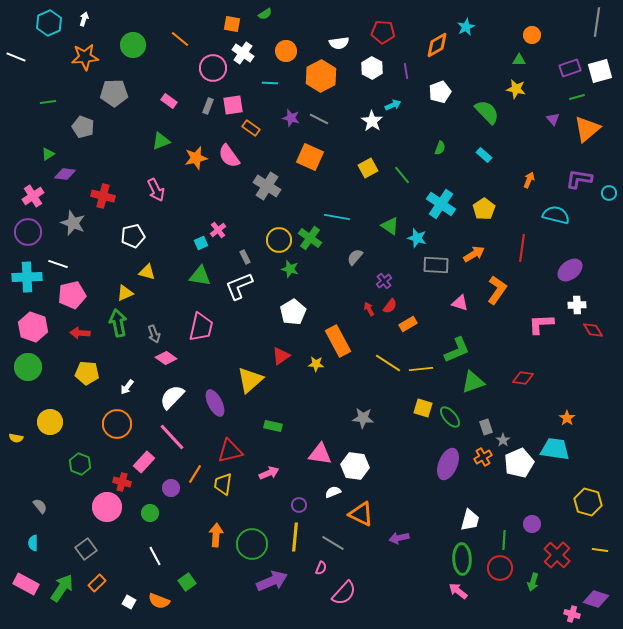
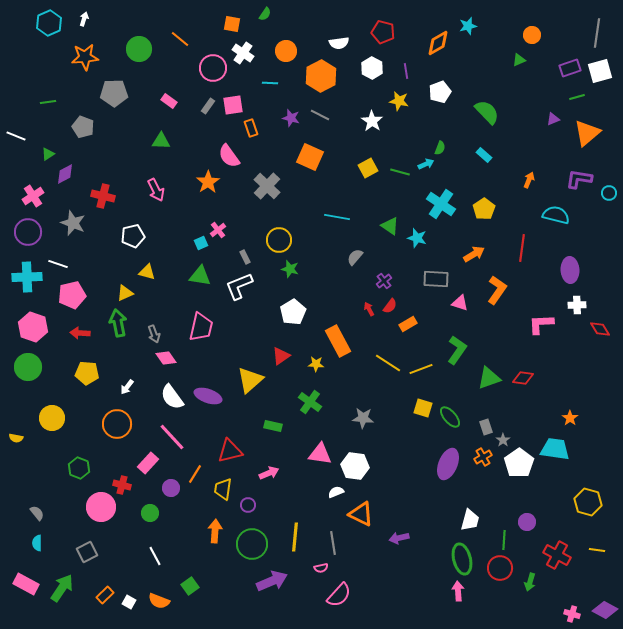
green semicircle at (265, 14): rotated 24 degrees counterclockwise
gray line at (597, 22): moved 11 px down
cyan star at (466, 27): moved 2 px right, 1 px up; rotated 12 degrees clockwise
red pentagon at (383, 32): rotated 10 degrees clockwise
green circle at (133, 45): moved 6 px right, 4 px down
orange diamond at (437, 45): moved 1 px right, 2 px up
white line at (16, 57): moved 79 px down
green triangle at (519, 60): rotated 24 degrees counterclockwise
yellow star at (516, 89): moved 117 px left, 12 px down
cyan arrow at (393, 105): moved 33 px right, 59 px down
gray rectangle at (208, 106): rotated 14 degrees clockwise
gray line at (319, 119): moved 1 px right, 4 px up
purple triangle at (553, 119): rotated 48 degrees clockwise
orange rectangle at (251, 128): rotated 36 degrees clockwise
orange triangle at (587, 129): moved 4 px down
green triangle at (161, 141): rotated 24 degrees clockwise
orange star at (196, 158): moved 12 px right, 24 px down; rotated 20 degrees counterclockwise
purple diamond at (65, 174): rotated 35 degrees counterclockwise
green line at (402, 175): moved 2 px left, 3 px up; rotated 36 degrees counterclockwise
gray cross at (267, 186): rotated 12 degrees clockwise
green cross at (310, 238): moved 164 px down
gray rectangle at (436, 265): moved 14 px down
purple ellipse at (570, 270): rotated 55 degrees counterclockwise
red diamond at (593, 330): moved 7 px right, 1 px up
green L-shape at (457, 350): rotated 32 degrees counterclockwise
pink diamond at (166, 358): rotated 20 degrees clockwise
yellow line at (421, 369): rotated 15 degrees counterclockwise
green triangle at (473, 382): moved 16 px right, 4 px up
white semicircle at (172, 397): rotated 80 degrees counterclockwise
purple ellipse at (215, 403): moved 7 px left, 7 px up; rotated 44 degrees counterclockwise
orange star at (567, 418): moved 3 px right
yellow circle at (50, 422): moved 2 px right, 4 px up
pink rectangle at (144, 462): moved 4 px right, 1 px down
white pentagon at (519, 463): rotated 12 degrees counterclockwise
green hexagon at (80, 464): moved 1 px left, 4 px down
red cross at (122, 482): moved 3 px down
yellow trapezoid at (223, 484): moved 5 px down
white semicircle at (333, 492): moved 3 px right
purple circle at (299, 505): moved 51 px left
gray semicircle at (40, 506): moved 3 px left, 7 px down
pink circle at (107, 507): moved 6 px left
purple circle at (532, 524): moved 5 px left, 2 px up
orange arrow at (216, 535): moved 1 px left, 4 px up
cyan semicircle at (33, 543): moved 4 px right
gray line at (333, 543): rotated 50 degrees clockwise
gray square at (86, 549): moved 1 px right, 3 px down; rotated 10 degrees clockwise
yellow line at (600, 550): moved 3 px left
red cross at (557, 555): rotated 16 degrees counterclockwise
green ellipse at (462, 559): rotated 12 degrees counterclockwise
pink semicircle at (321, 568): rotated 56 degrees clockwise
green square at (187, 582): moved 3 px right, 4 px down
green arrow at (533, 582): moved 3 px left
orange rectangle at (97, 583): moved 8 px right, 12 px down
pink arrow at (458, 591): rotated 48 degrees clockwise
pink semicircle at (344, 593): moved 5 px left, 2 px down
purple diamond at (596, 599): moved 9 px right, 11 px down; rotated 10 degrees clockwise
